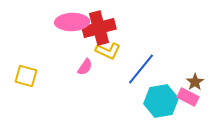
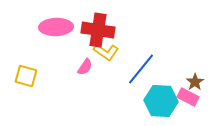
pink ellipse: moved 16 px left, 5 px down
red cross: moved 1 px left, 2 px down; rotated 24 degrees clockwise
yellow L-shape: moved 2 px left, 1 px down; rotated 10 degrees clockwise
cyan hexagon: rotated 12 degrees clockwise
